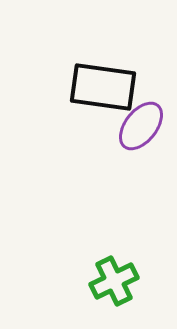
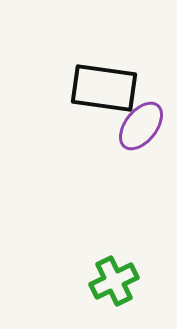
black rectangle: moved 1 px right, 1 px down
